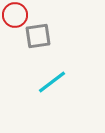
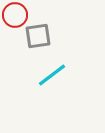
cyan line: moved 7 px up
